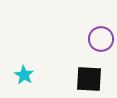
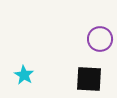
purple circle: moved 1 px left
